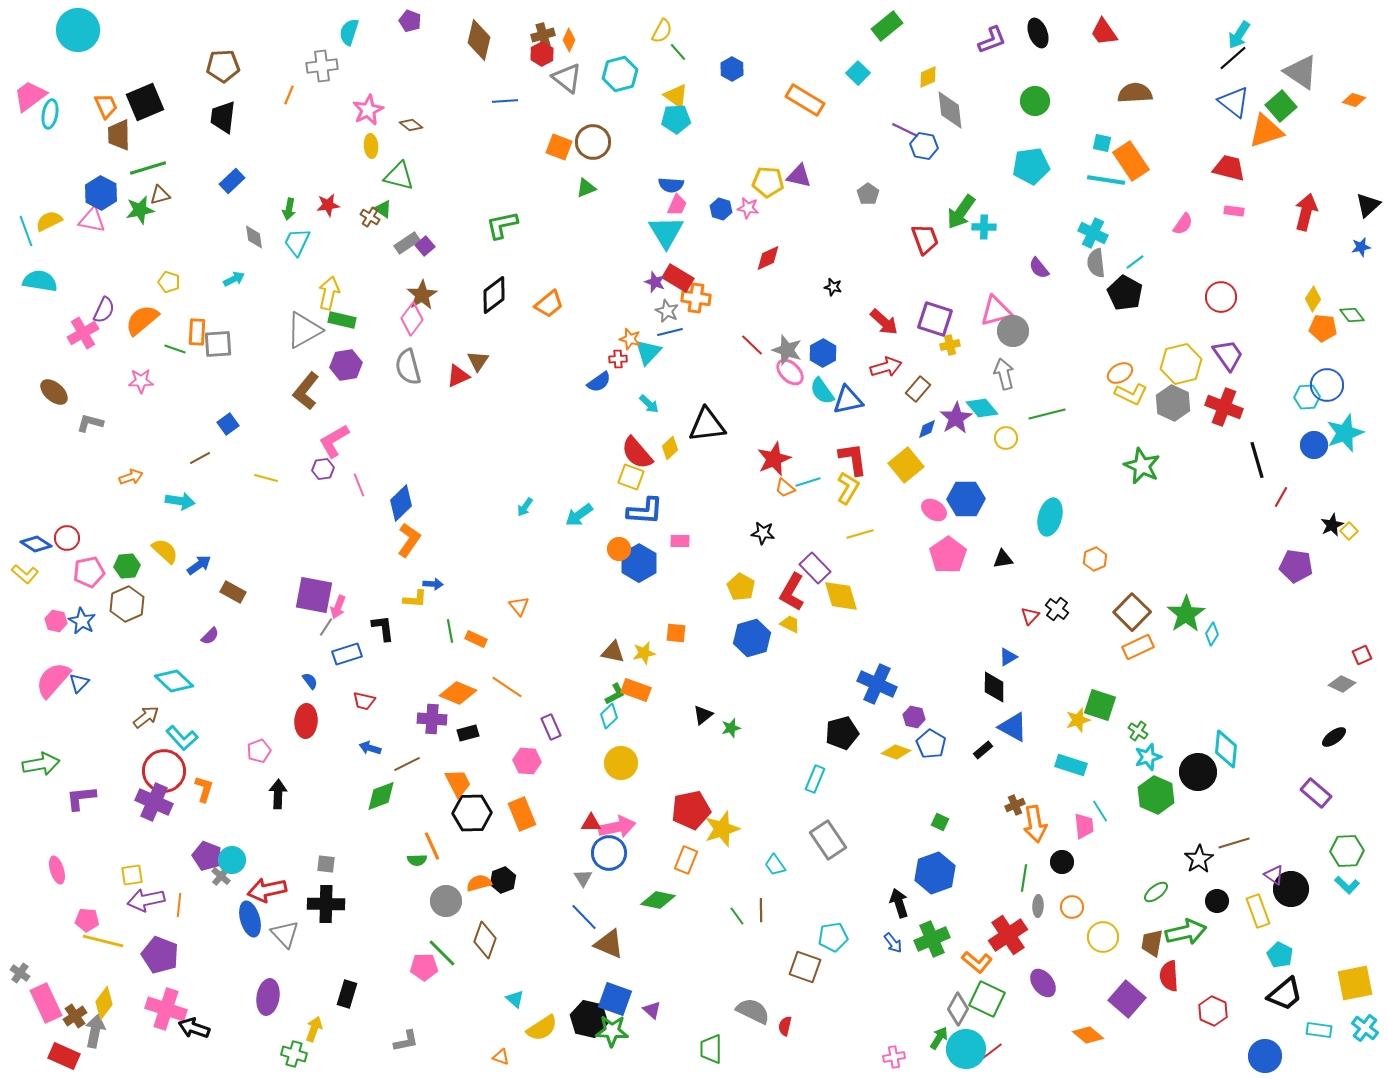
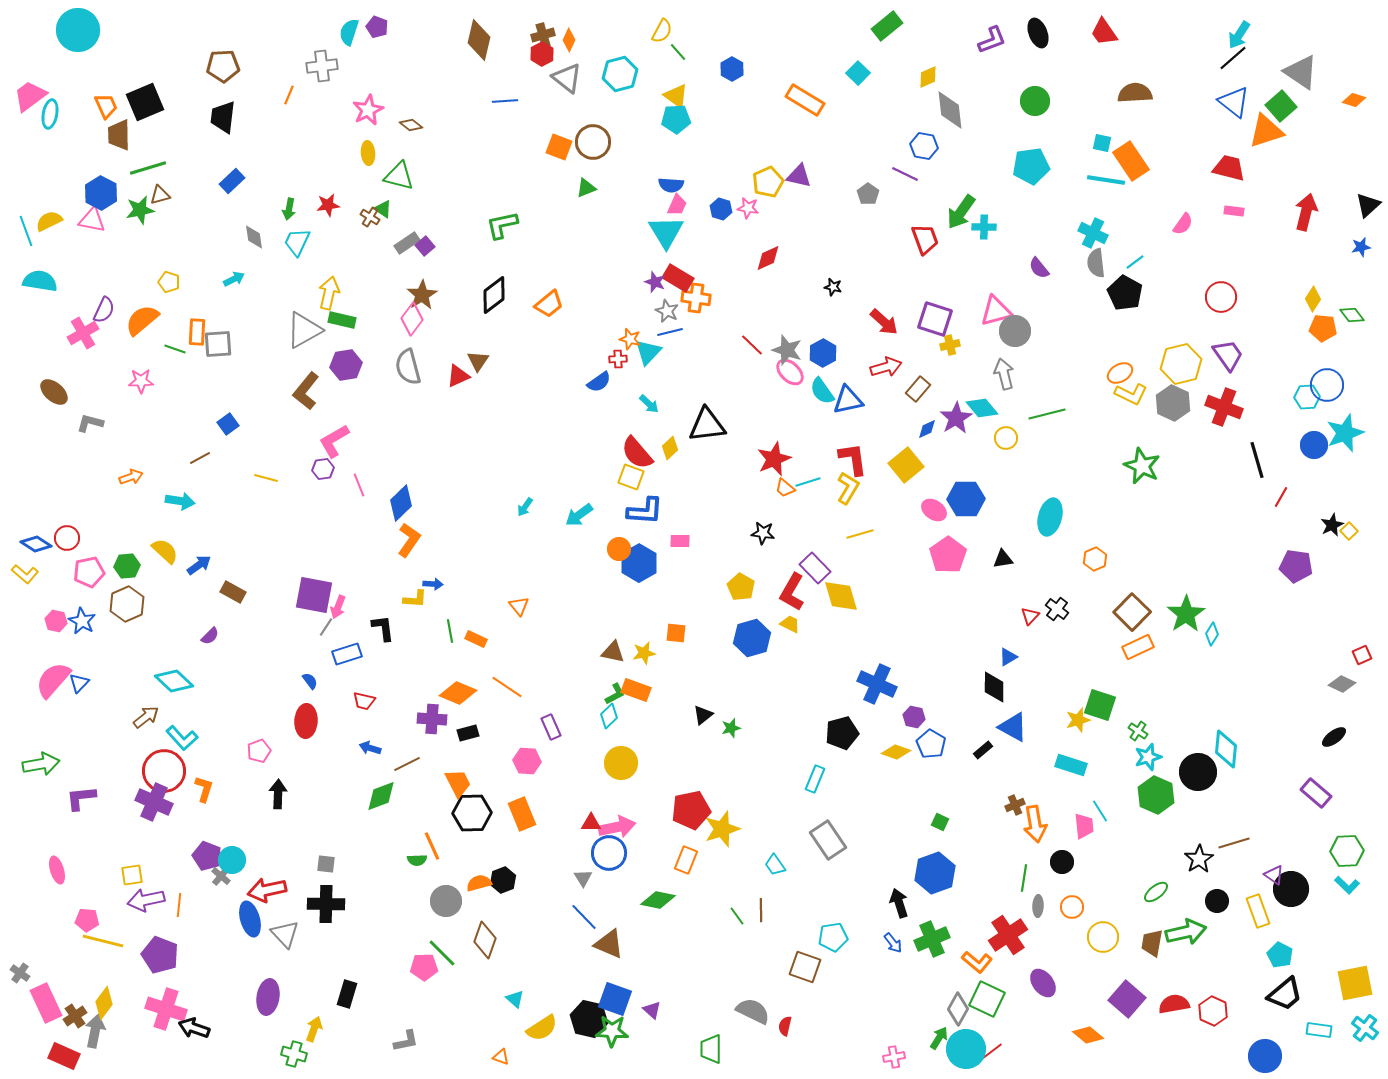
purple pentagon at (410, 21): moved 33 px left, 6 px down
purple line at (905, 130): moved 44 px down
yellow ellipse at (371, 146): moved 3 px left, 7 px down
yellow pentagon at (768, 182): rotated 28 degrees counterclockwise
gray circle at (1013, 331): moved 2 px right
red semicircle at (1169, 976): moved 5 px right, 28 px down; rotated 84 degrees clockwise
